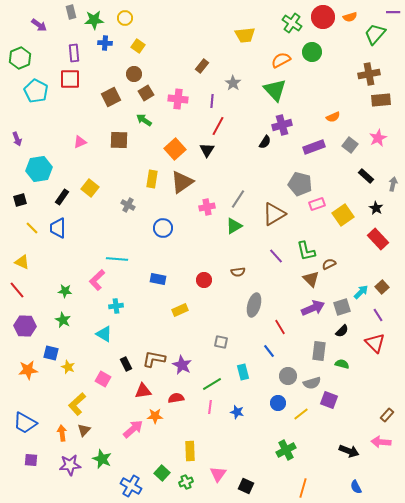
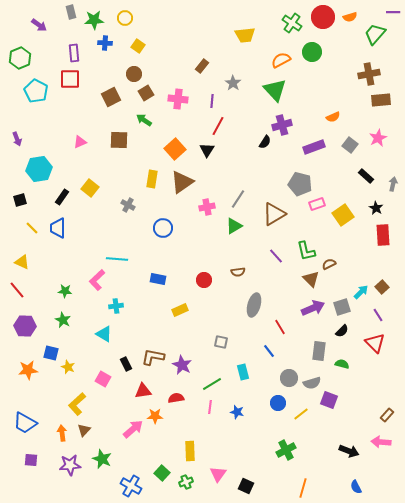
red rectangle at (378, 239): moved 5 px right, 4 px up; rotated 40 degrees clockwise
brown L-shape at (154, 359): moved 1 px left, 2 px up
gray circle at (288, 376): moved 1 px right, 2 px down
